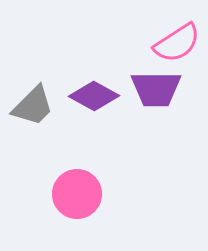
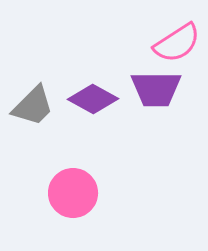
purple diamond: moved 1 px left, 3 px down
pink circle: moved 4 px left, 1 px up
